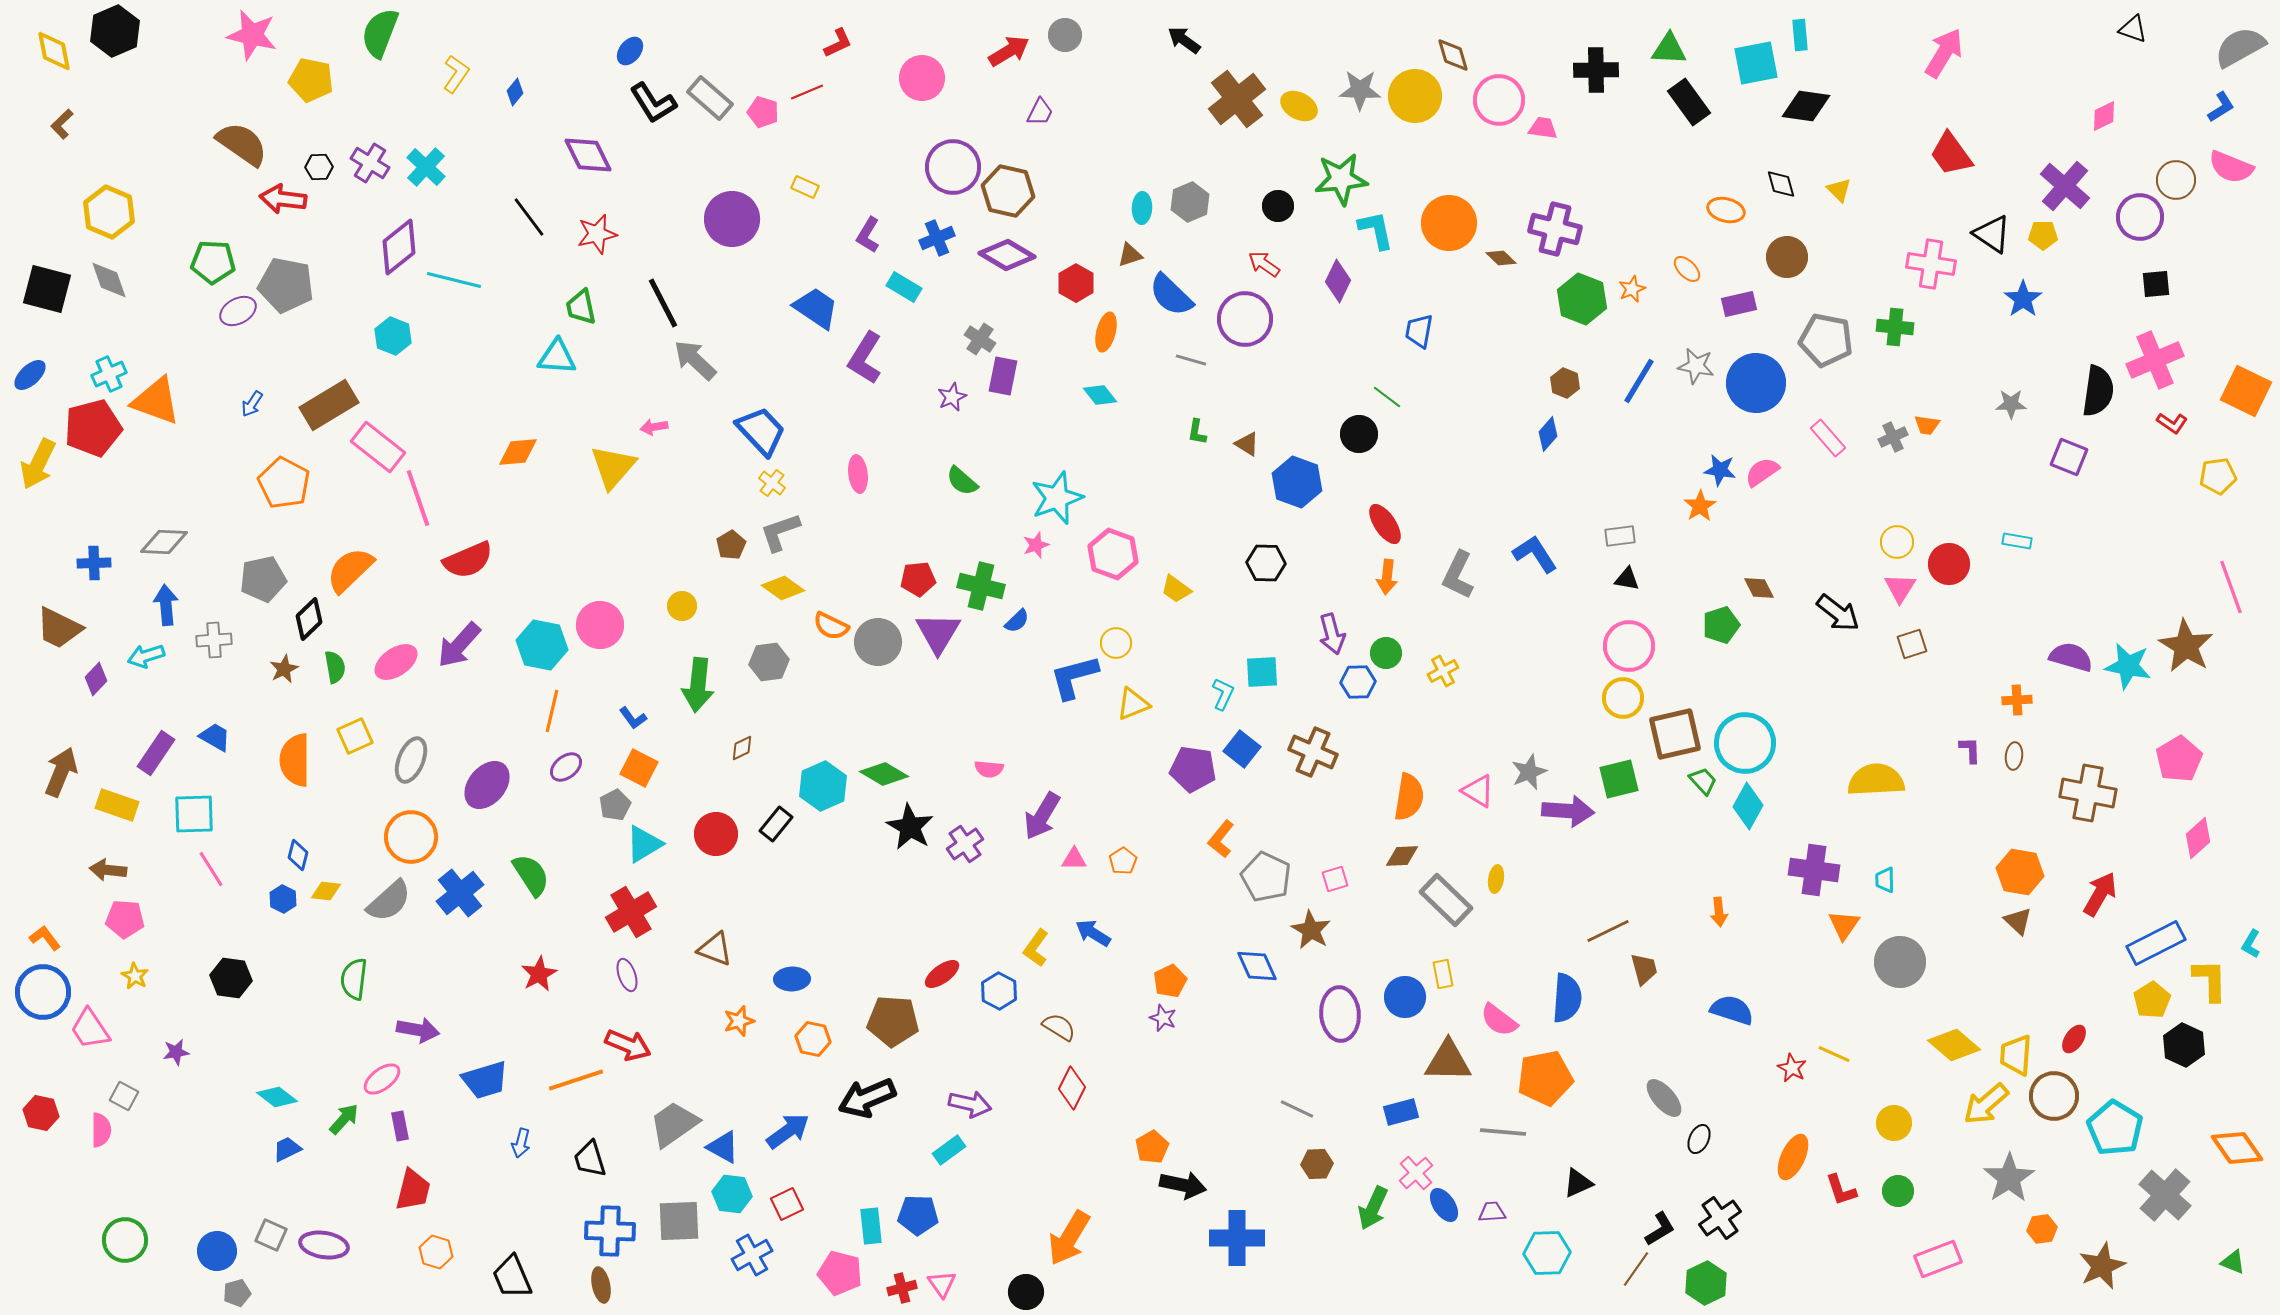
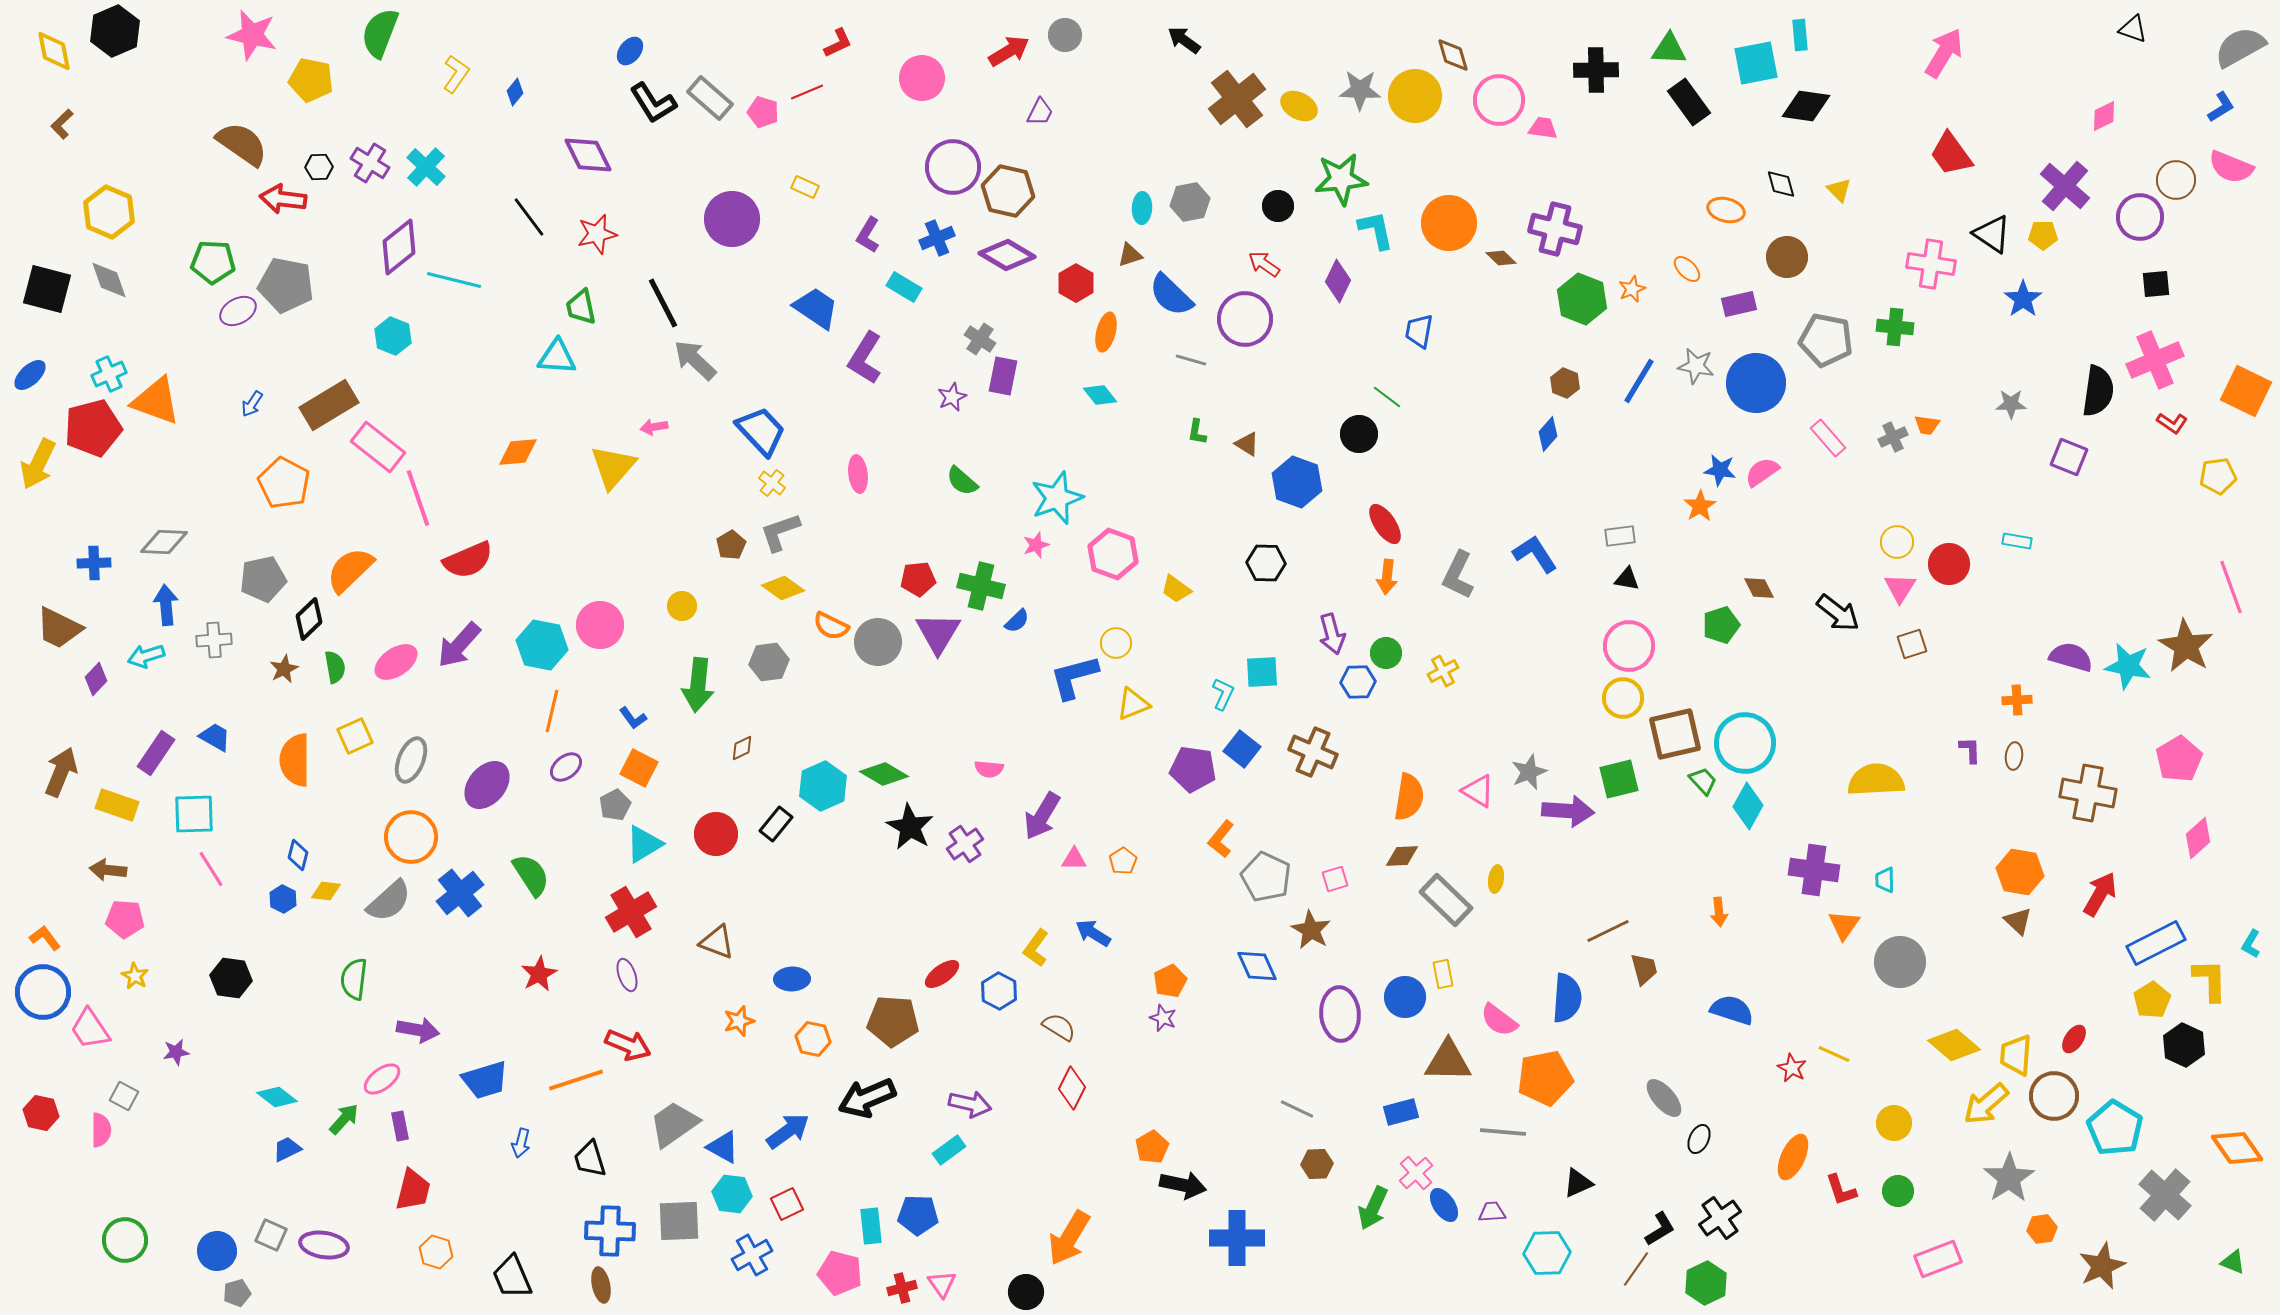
gray hexagon at (1190, 202): rotated 12 degrees clockwise
brown triangle at (715, 949): moved 2 px right, 7 px up
